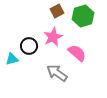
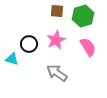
brown square: rotated 32 degrees clockwise
pink star: moved 3 px right, 3 px down
black circle: moved 2 px up
pink semicircle: moved 11 px right, 6 px up; rotated 18 degrees clockwise
cyan triangle: rotated 32 degrees clockwise
